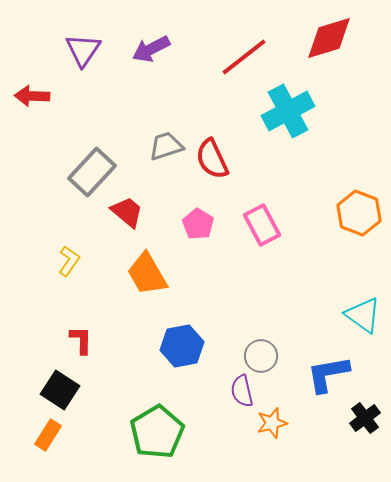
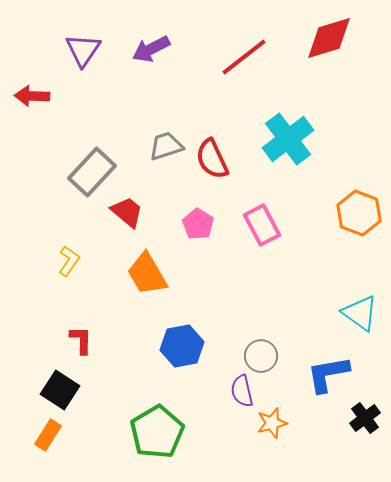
cyan cross: moved 28 px down; rotated 9 degrees counterclockwise
cyan triangle: moved 3 px left, 2 px up
